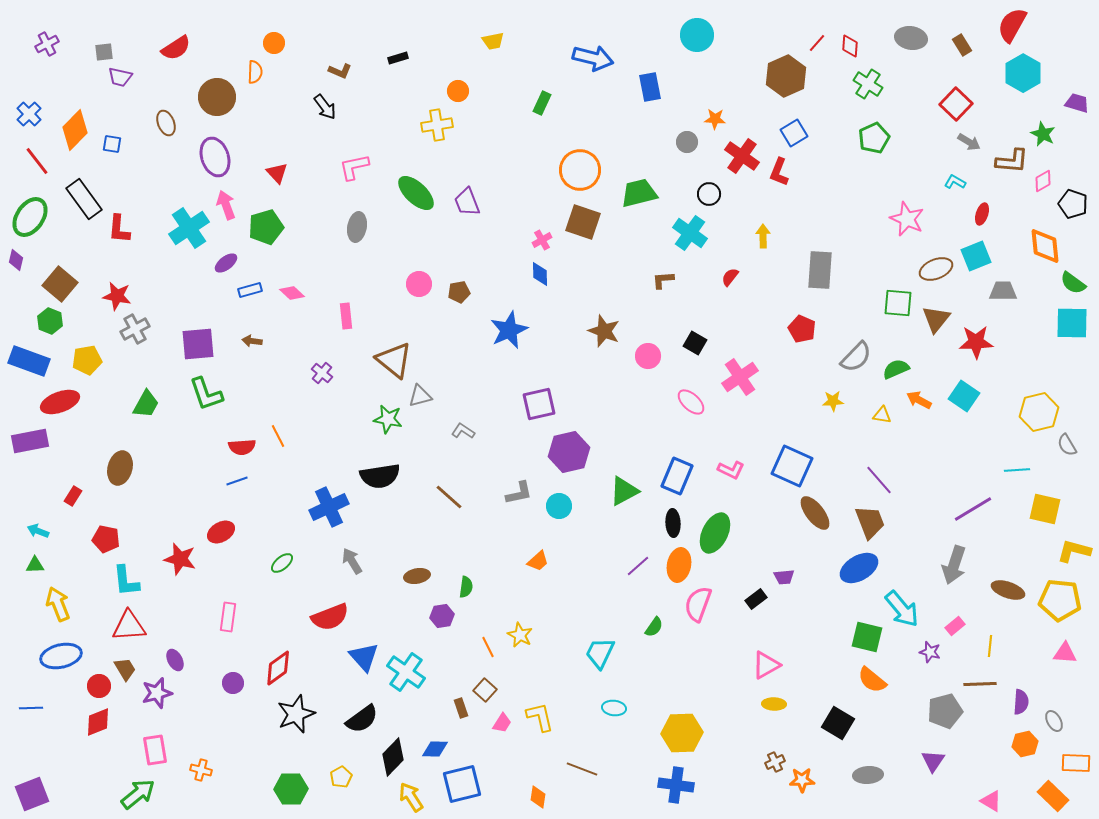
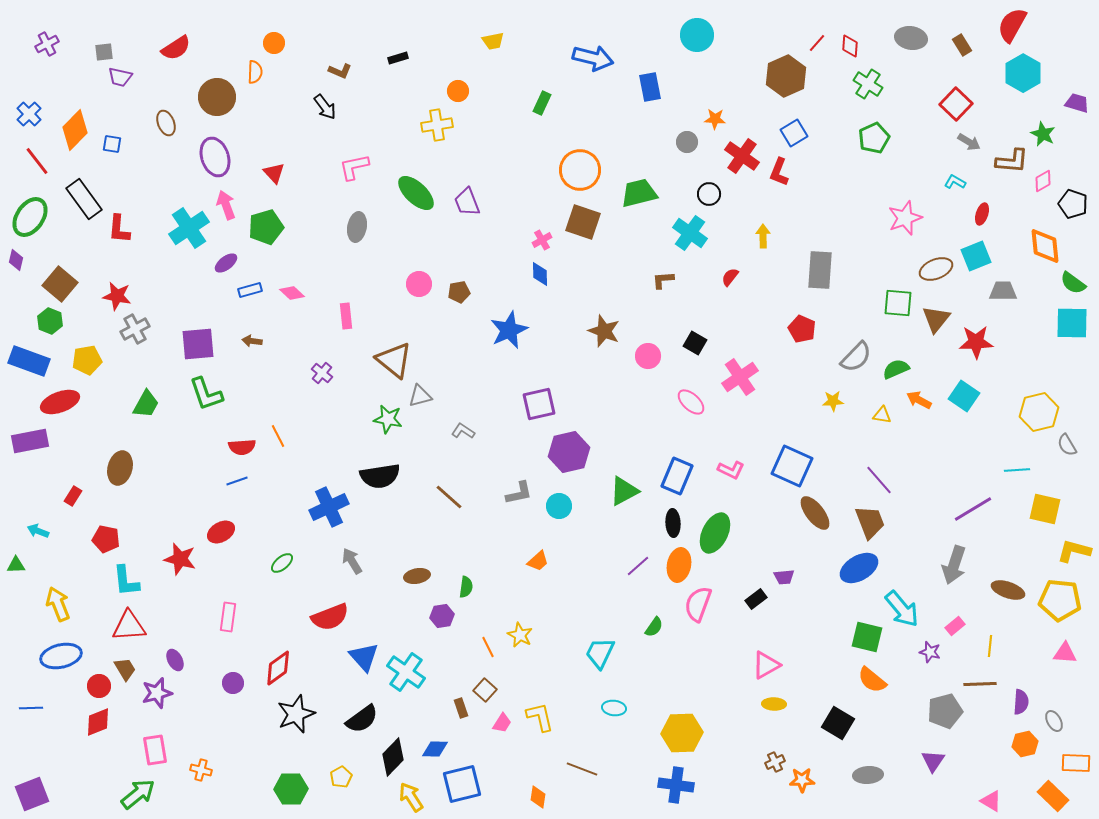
red triangle at (277, 173): moved 3 px left
pink star at (907, 219): moved 2 px left, 1 px up; rotated 28 degrees clockwise
green triangle at (35, 565): moved 19 px left
